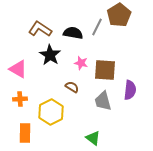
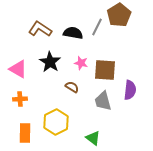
black star: moved 7 px down
yellow hexagon: moved 5 px right, 10 px down
